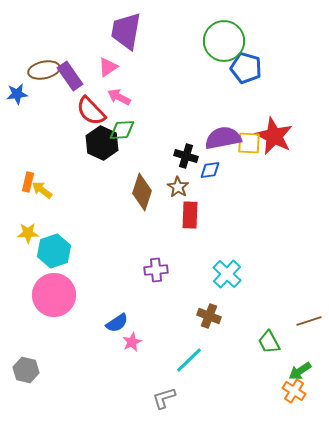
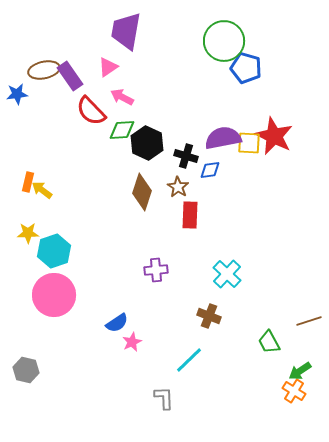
pink arrow: moved 3 px right
black hexagon: moved 45 px right
gray L-shape: rotated 105 degrees clockwise
